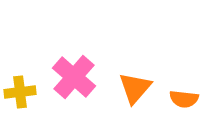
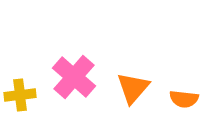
orange triangle: moved 2 px left
yellow cross: moved 3 px down
